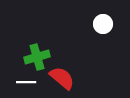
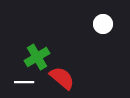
green cross: rotated 15 degrees counterclockwise
white line: moved 2 px left
